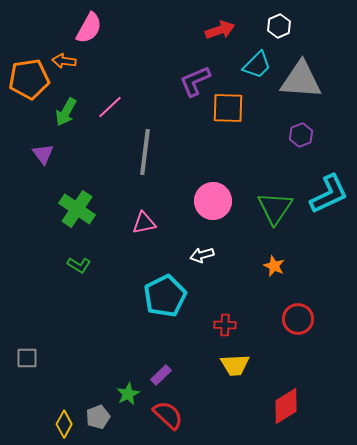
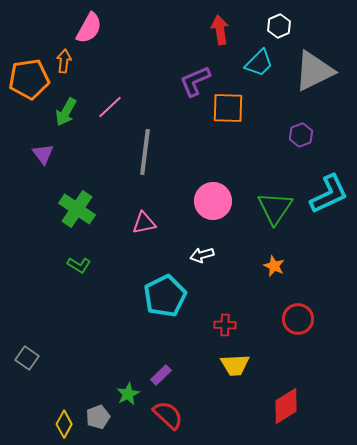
red arrow: rotated 80 degrees counterclockwise
orange arrow: rotated 90 degrees clockwise
cyan trapezoid: moved 2 px right, 2 px up
gray triangle: moved 13 px right, 9 px up; rotated 30 degrees counterclockwise
gray square: rotated 35 degrees clockwise
